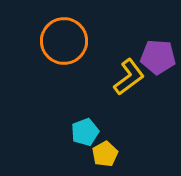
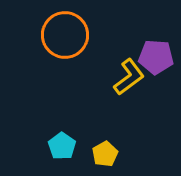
orange circle: moved 1 px right, 6 px up
purple pentagon: moved 2 px left
cyan pentagon: moved 23 px left, 14 px down; rotated 16 degrees counterclockwise
